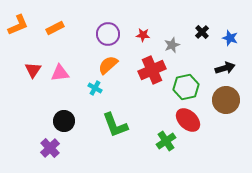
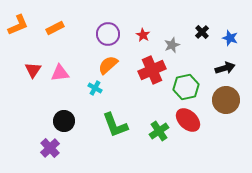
red star: rotated 24 degrees clockwise
green cross: moved 7 px left, 10 px up
